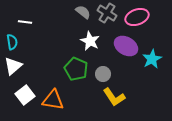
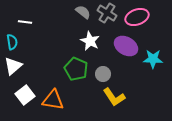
cyan star: moved 1 px right; rotated 30 degrees clockwise
